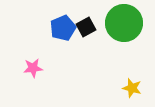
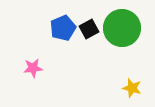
green circle: moved 2 px left, 5 px down
black square: moved 3 px right, 2 px down
